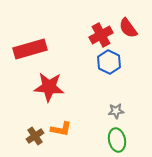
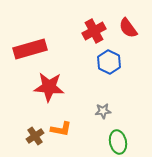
red cross: moved 7 px left, 4 px up
gray star: moved 13 px left
green ellipse: moved 1 px right, 2 px down
